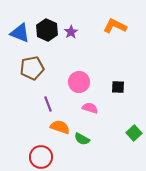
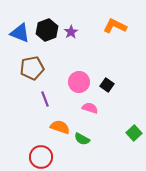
black hexagon: rotated 15 degrees clockwise
black square: moved 11 px left, 2 px up; rotated 32 degrees clockwise
purple line: moved 3 px left, 5 px up
